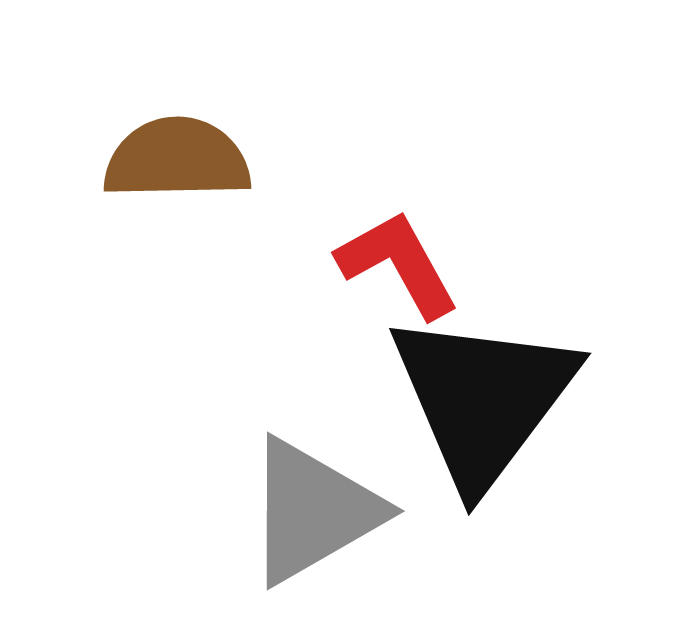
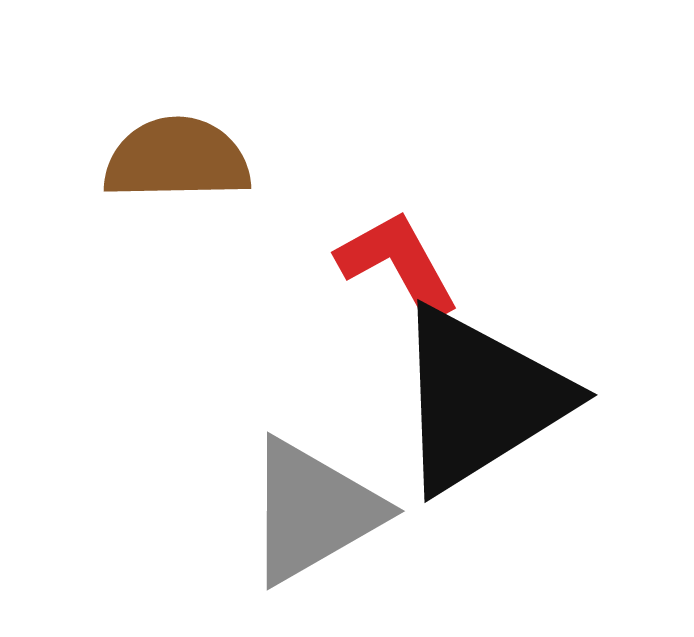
black triangle: moved 3 px left; rotated 21 degrees clockwise
